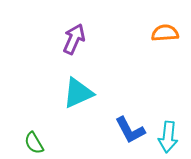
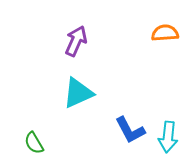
purple arrow: moved 2 px right, 2 px down
